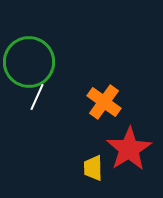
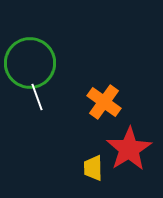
green circle: moved 1 px right, 1 px down
white line: rotated 44 degrees counterclockwise
